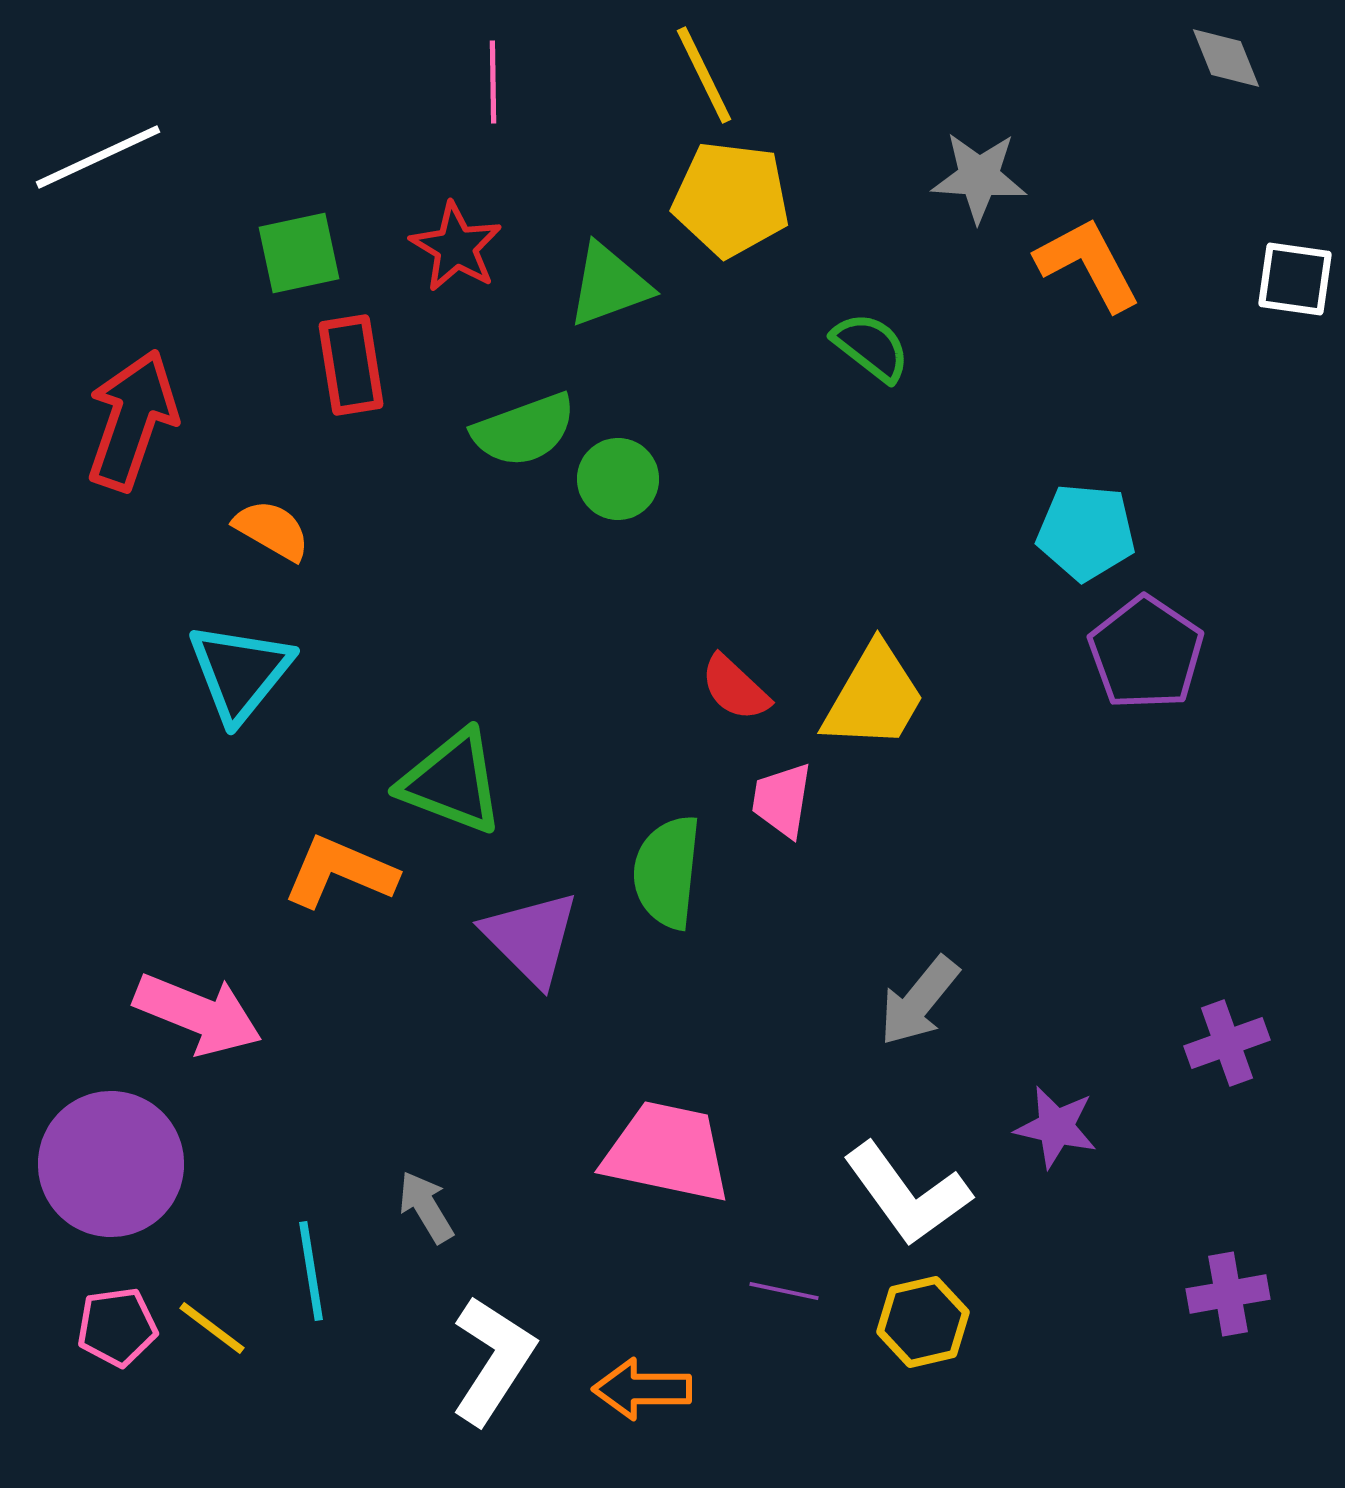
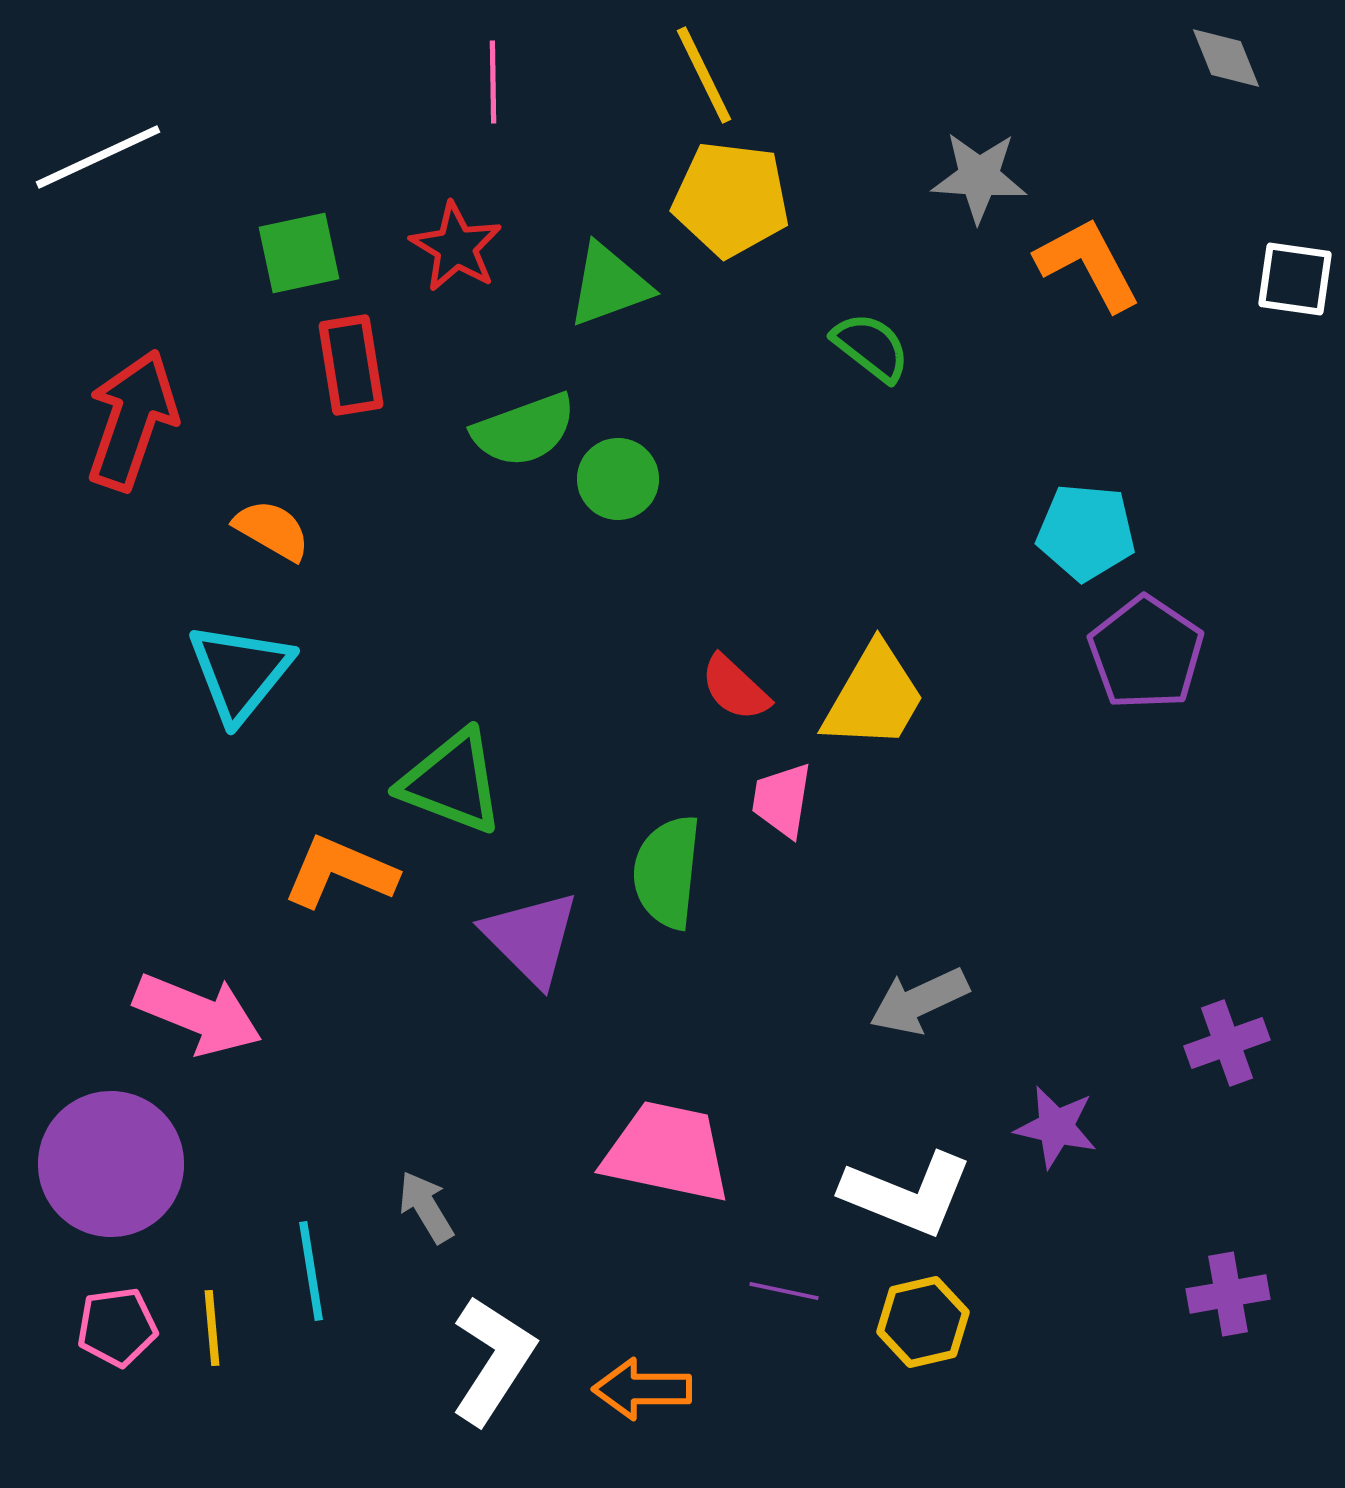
gray arrow at (919, 1001): rotated 26 degrees clockwise
white L-shape at (907, 1194): rotated 32 degrees counterclockwise
yellow line at (212, 1328): rotated 48 degrees clockwise
